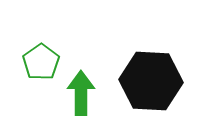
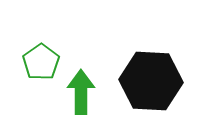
green arrow: moved 1 px up
